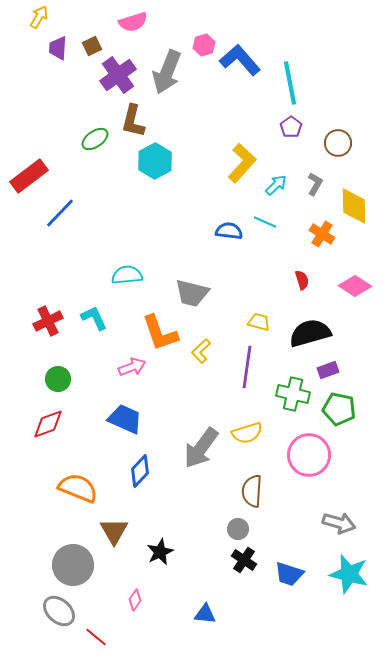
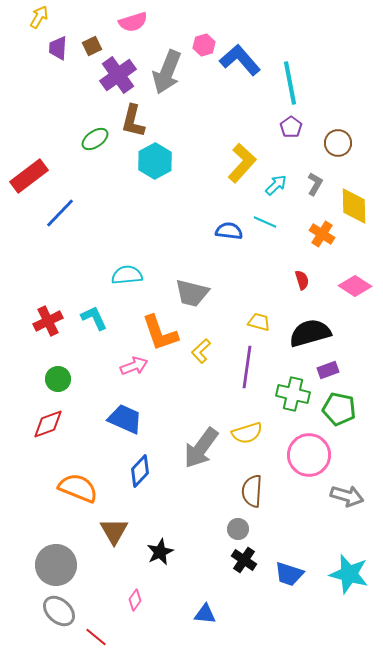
pink arrow at (132, 367): moved 2 px right, 1 px up
gray arrow at (339, 523): moved 8 px right, 27 px up
gray circle at (73, 565): moved 17 px left
